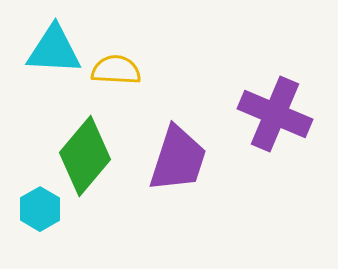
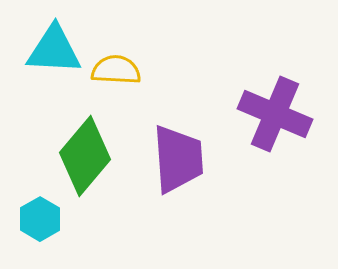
purple trapezoid: rotated 22 degrees counterclockwise
cyan hexagon: moved 10 px down
